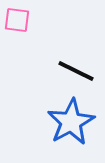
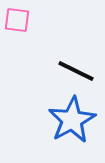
blue star: moved 1 px right, 2 px up
